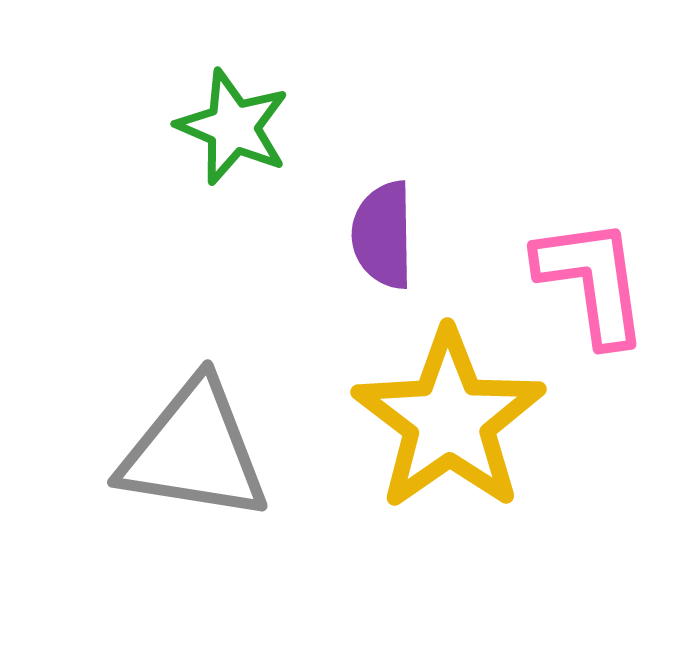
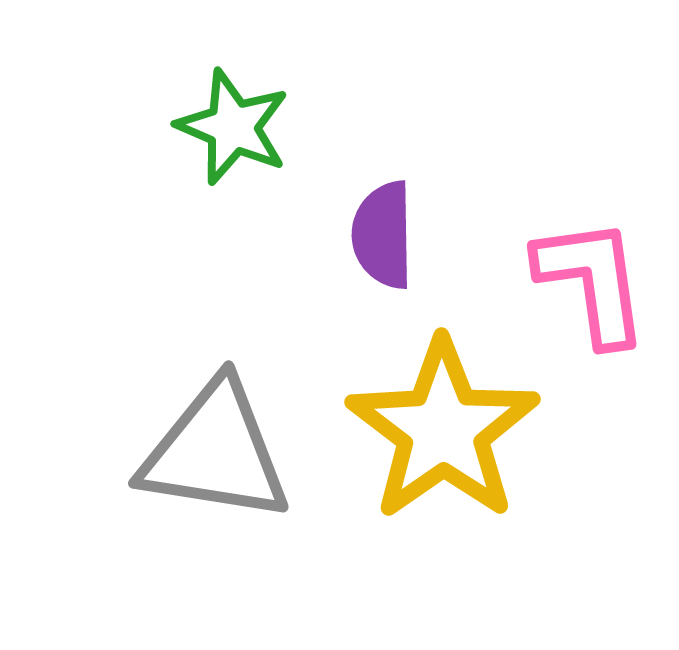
yellow star: moved 6 px left, 10 px down
gray triangle: moved 21 px right, 1 px down
